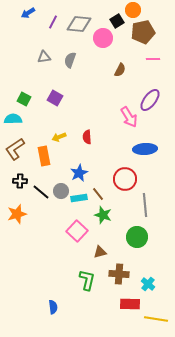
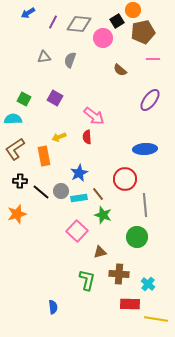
brown semicircle: rotated 104 degrees clockwise
pink arrow: moved 35 px left, 1 px up; rotated 20 degrees counterclockwise
